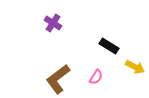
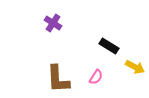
brown L-shape: rotated 56 degrees counterclockwise
